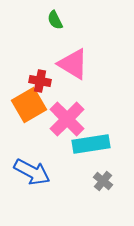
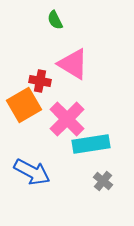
orange square: moved 5 px left
